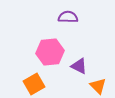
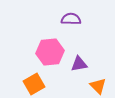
purple semicircle: moved 3 px right, 2 px down
purple triangle: moved 2 px up; rotated 36 degrees counterclockwise
